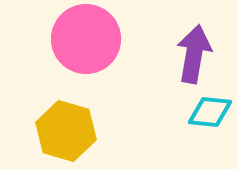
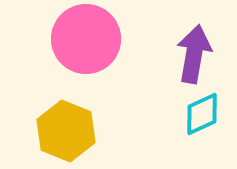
cyan diamond: moved 8 px left, 2 px down; rotated 30 degrees counterclockwise
yellow hexagon: rotated 6 degrees clockwise
